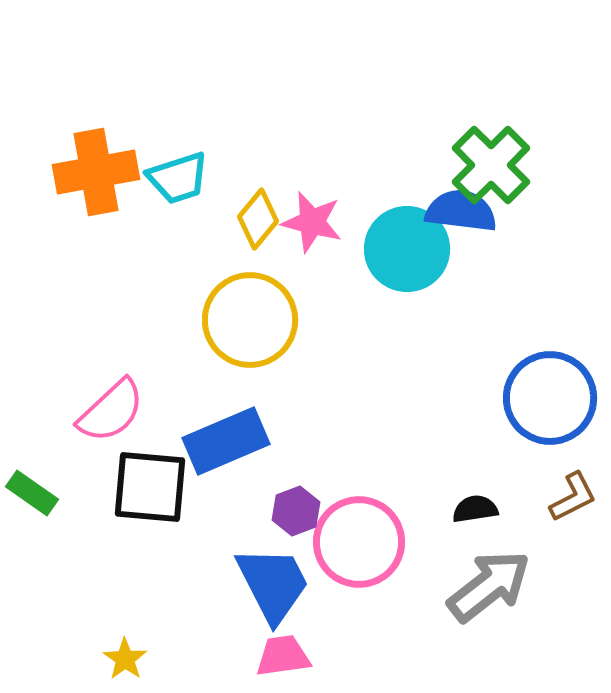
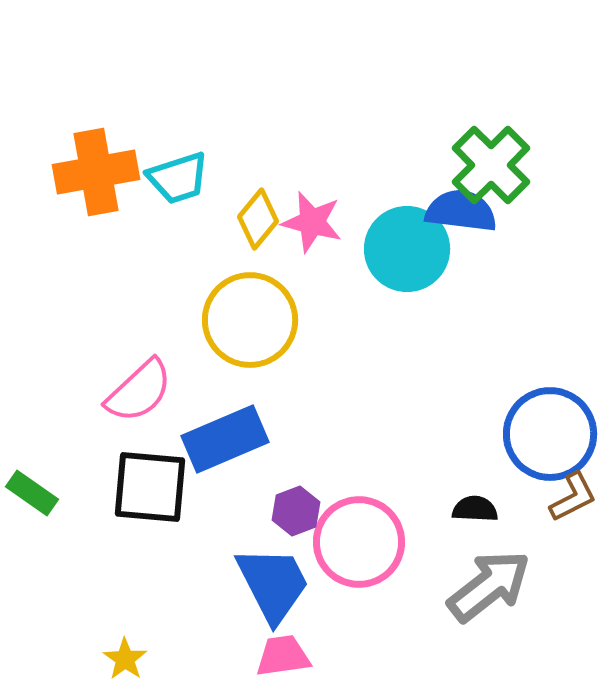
blue circle: moved 36 px down
pink semicircle: moved 28 px right, 20 px up
blue rectangle: moved 1 px left, 2 px up
black semicircle: rotated 12 degrees clockwise
